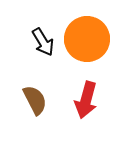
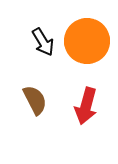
orange circle: moved 2 px down
red arrow: moved 6 px down
